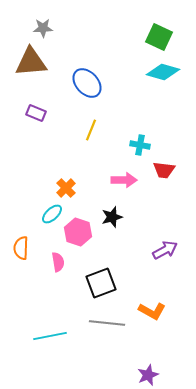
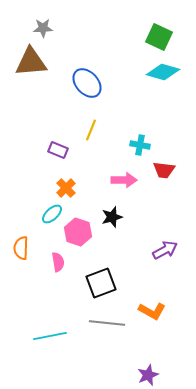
purple rectangle: moved 22 px right, 37 px down
